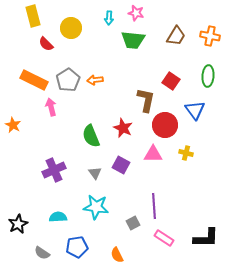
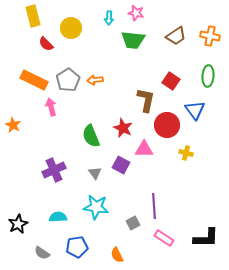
brown trapezoid: rotated 25 degrees clockwise
red circle: moved 2 px right
pink triangle: moved 9 px left, 5 px up
